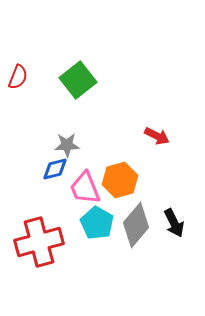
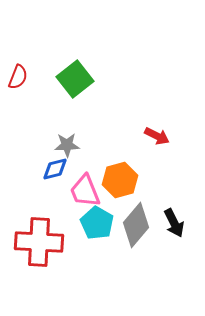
green square: moved 3 px left, 1 px up
pink trapezoid: moved 3 px down
red cross: rotated 18 degrees clockwise
